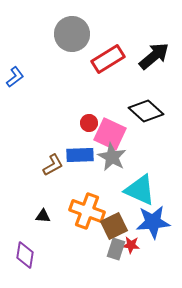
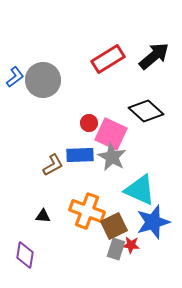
gray circle: moved 29 px left, 46 px down
pink square: moved 1 px right
blue star: rotated 12 degrees counterclockwise
